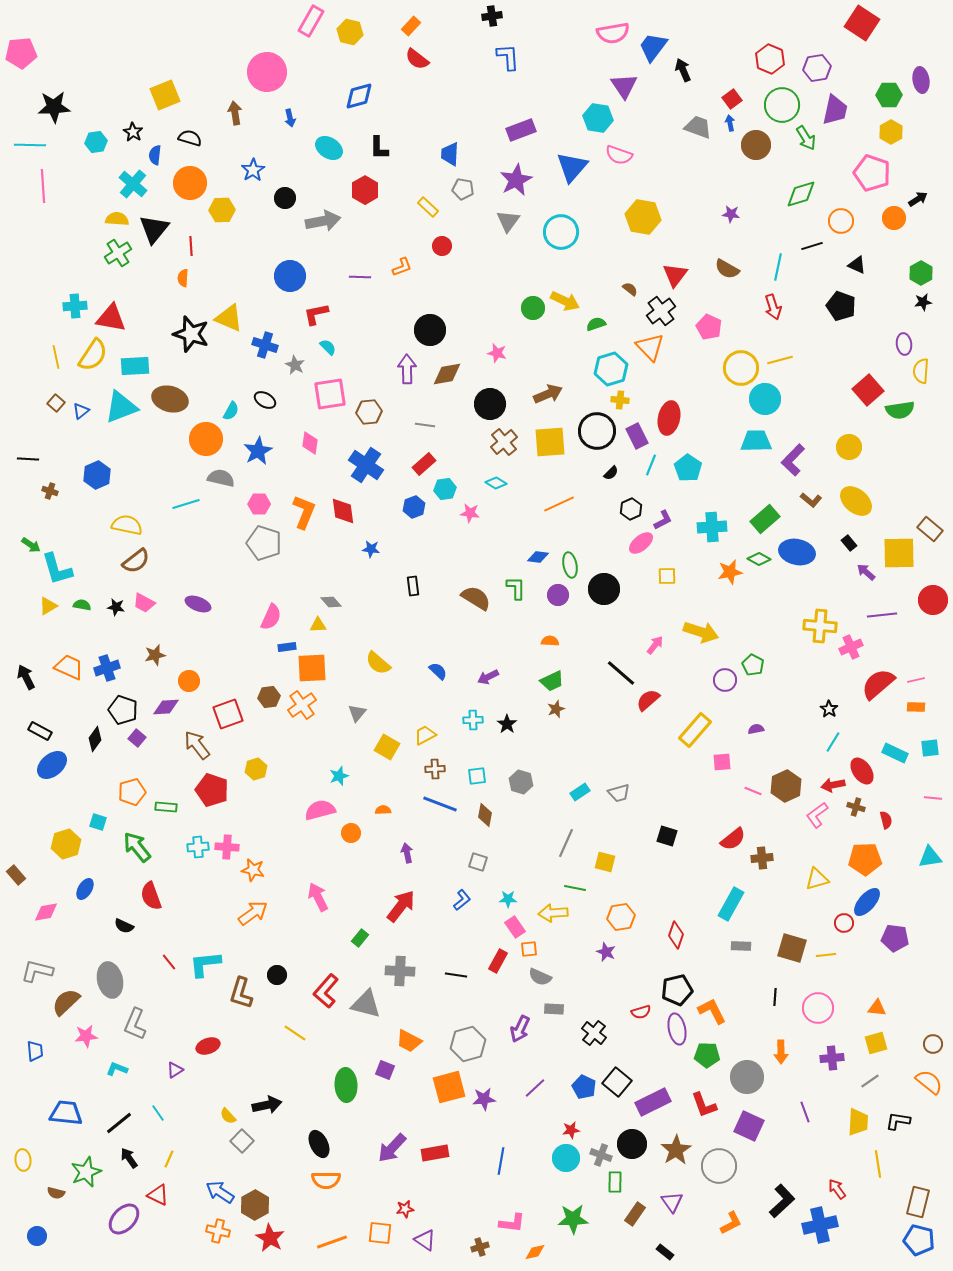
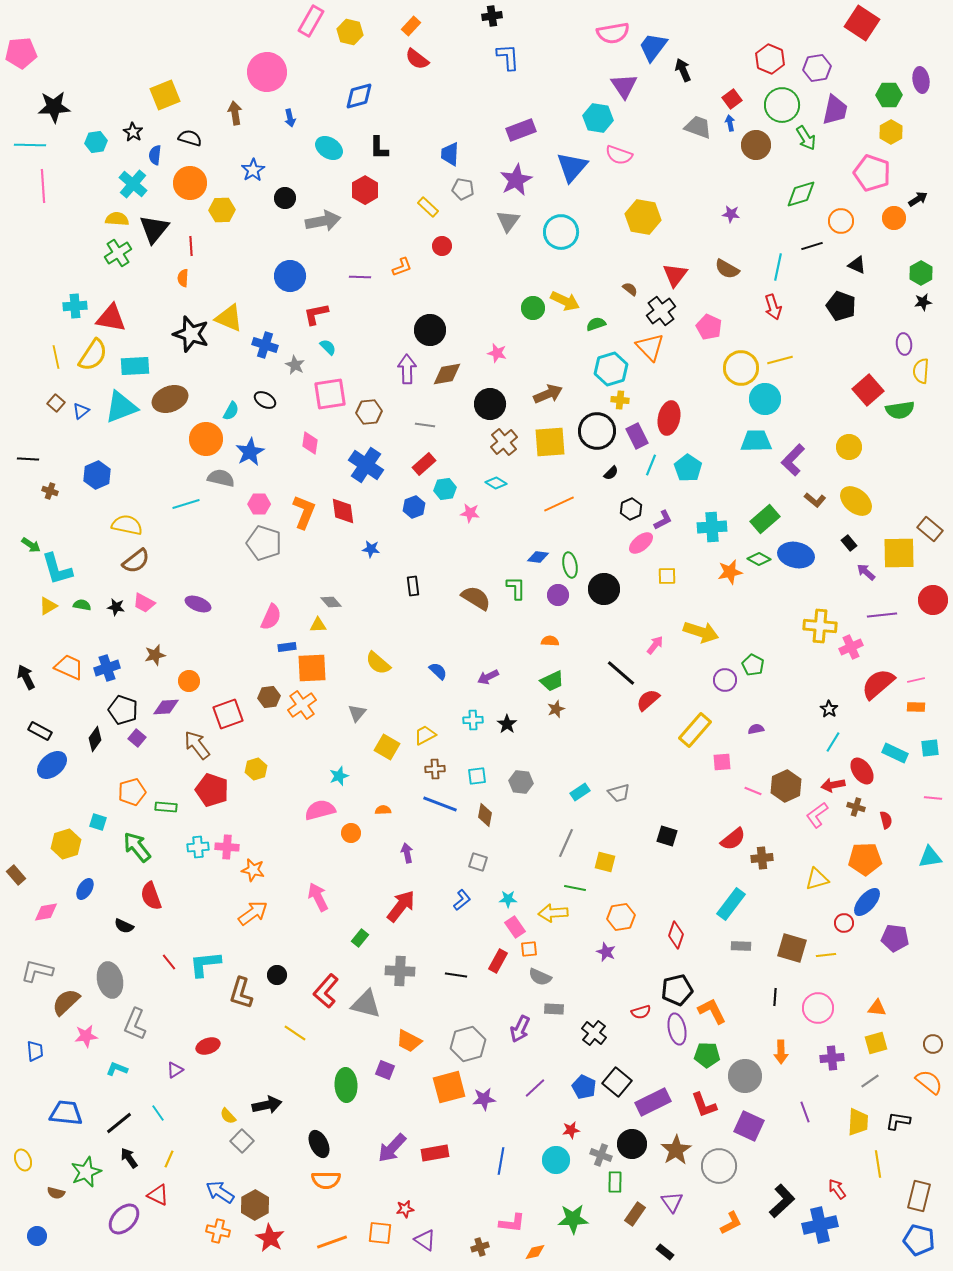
brown ellipse at (170, 399): rotated 36 degrees counterclockwise
blue star at (258, 451): moved 8 px left, 1 px down
brown L-shape at (811, 500): moved 4 px right
blue ellipse at (797, 552): moved 1 px left, 3 px down
gray hexagon at (521, 782): rotated 10 degrees counterclockwise
cyan rectangle at (731, 904): rotated 8 degrees clockwise
gray circle at (747, 1077): moved 2 px left, 1 px up
cyan circle at (566, 1158): moved 10 px left, 2 px down
yellow ellipse at (23, 1160): rotated 15 degrees counterclockwise
brown rectangle at (918, 1202): moved 1 px right, 6 px up
